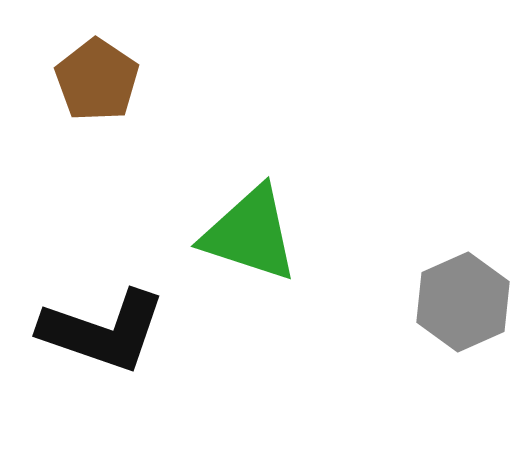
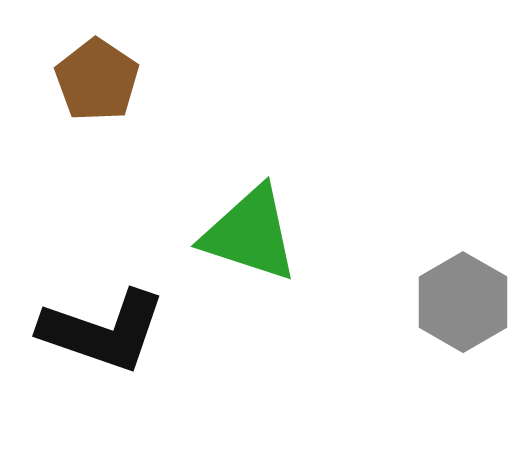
gray hexagon: rotated 6 degrees counterclockwise
